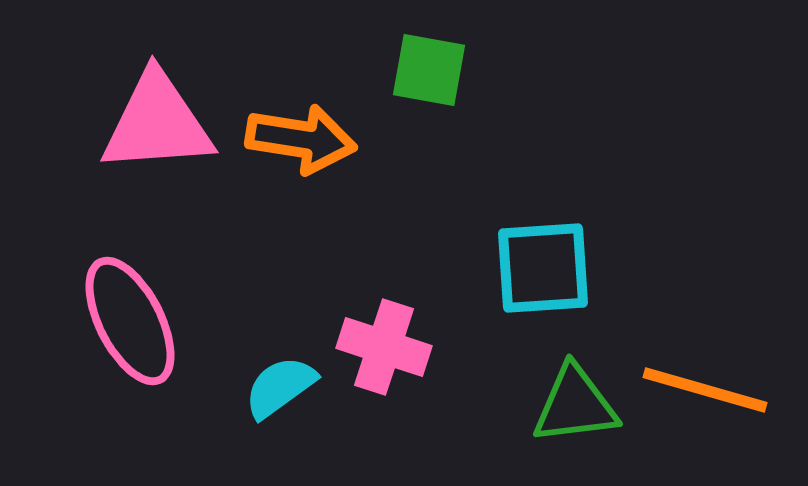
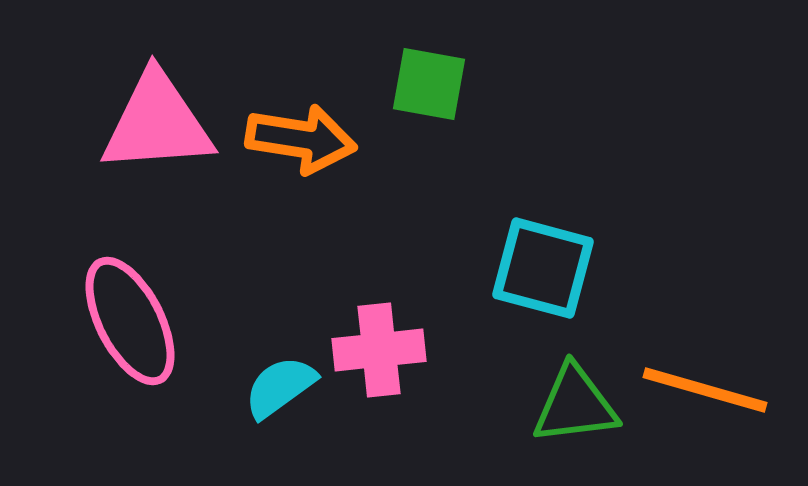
green square: moved 14 px down
cyan square: rotated 19 degrees clockwise
pink cross: moved 5 px left, 3 px down; rotated 24 degrees counterclockwise
